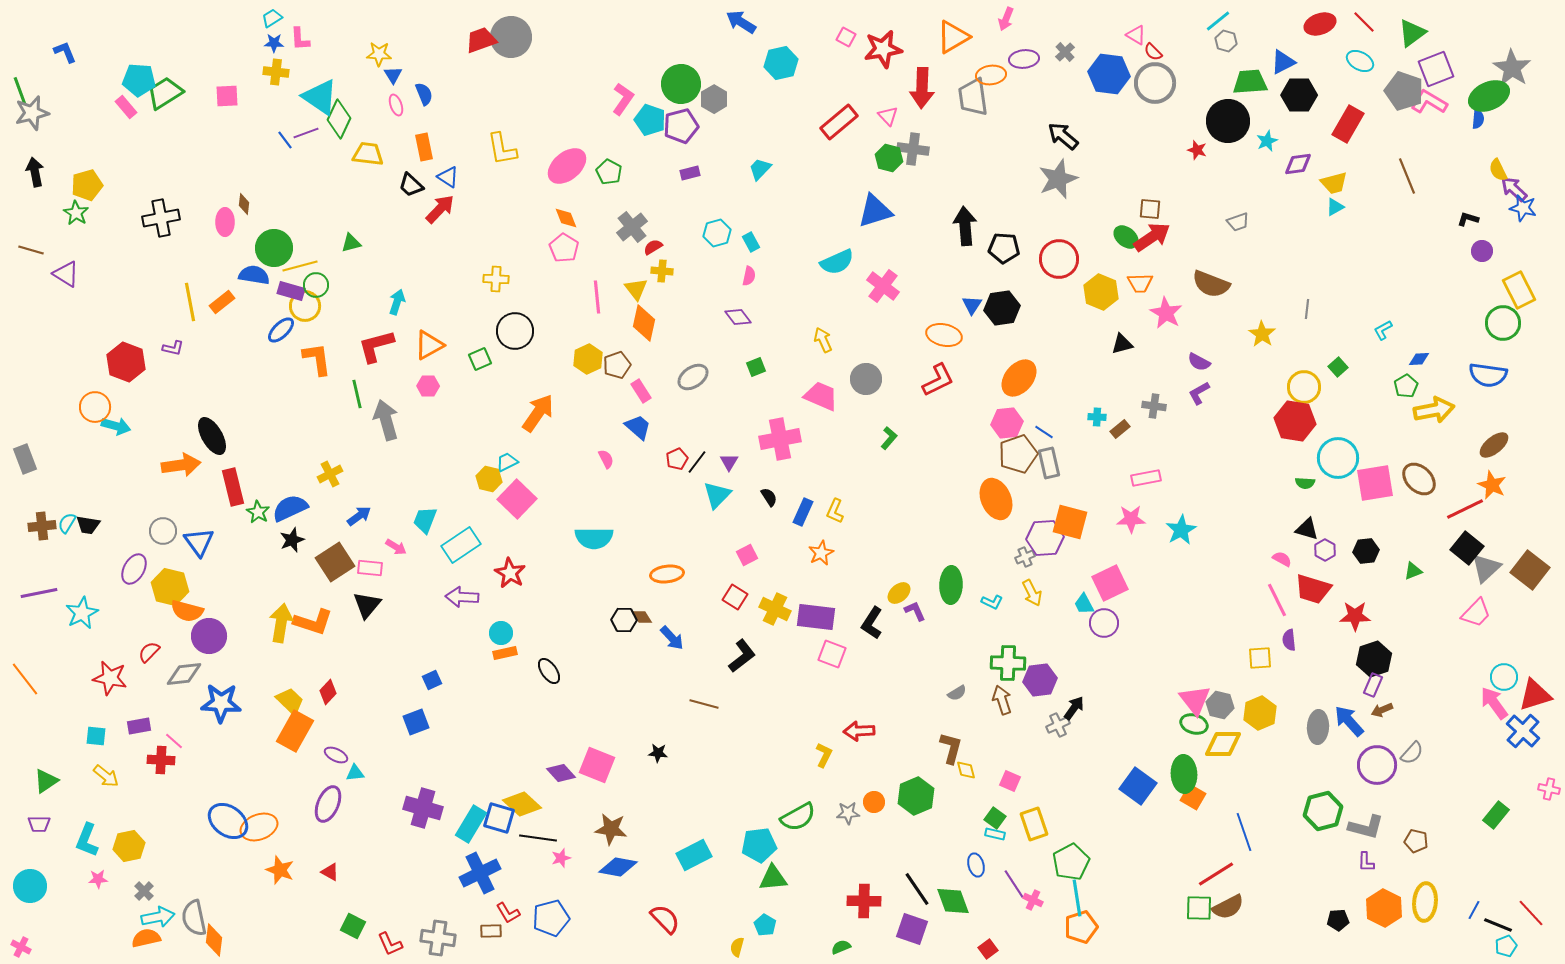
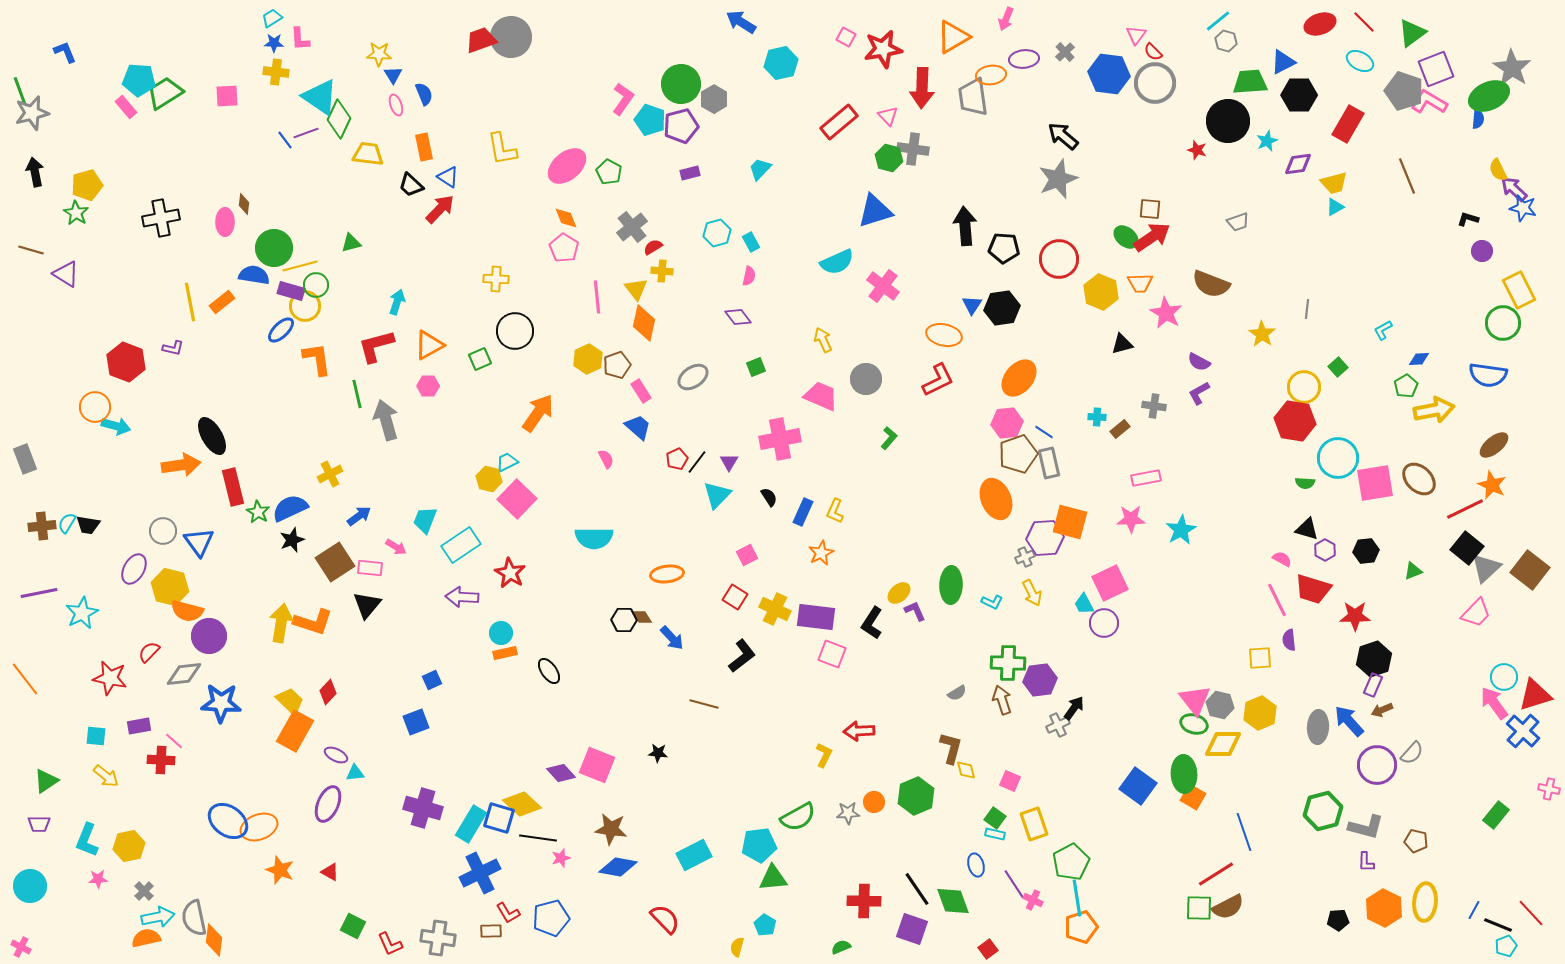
pink triangle at (1136, 35): rotated 35 degrees clockwise
